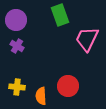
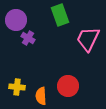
pink trapezoid: moved 1 px right
purple cross: moved 11 px right, 8 px up
